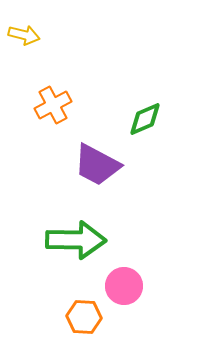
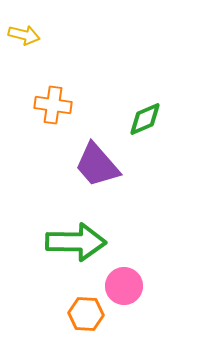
orange cross: rotated 36 degrees clockwise
purple trapezoid: rotated 21 degrees clockwise
green arrow: moved 2 px down
orange hexagon: moved 2 px right, 3 px up
